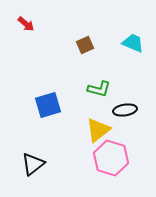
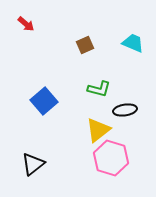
blue square: moved 4 px left, 4 px up; rotated 24 degrees counterclockwise
